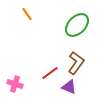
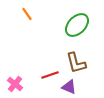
brown L-shape: rotated 130 degrees clockwise
red line: moved 2 px down; rotated 18 degrees clockwise
pink cross: rotated 21 degrees clockwise
